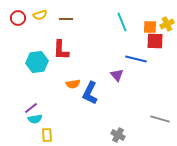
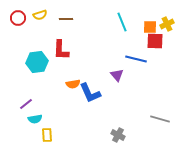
blue L-shape: rotated 50 degrees counterclockwise
purple line: moved 5 px left, 4 px up
